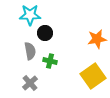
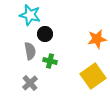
cyan star: rotated 15 degrees clockwise
black circle: moved 1 px down
